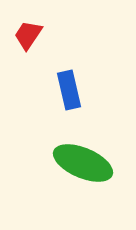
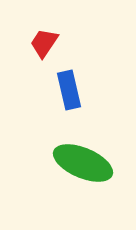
red trapezoid: moved 16 px right, 8 px down
